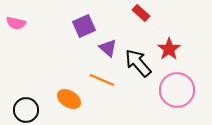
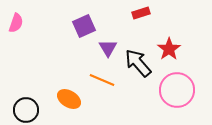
red rectangle: rotated 60 degrees counterclockwise
pink semicircle: rotated 84 degrees counterclockwise
purple triangle: rotated 18 degrees clockwise
